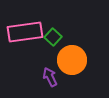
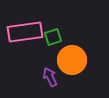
green square: rotated 30 degrees clockwise
